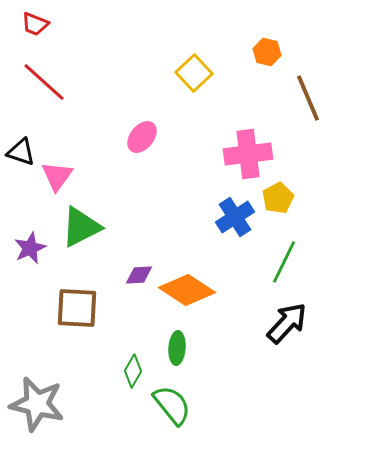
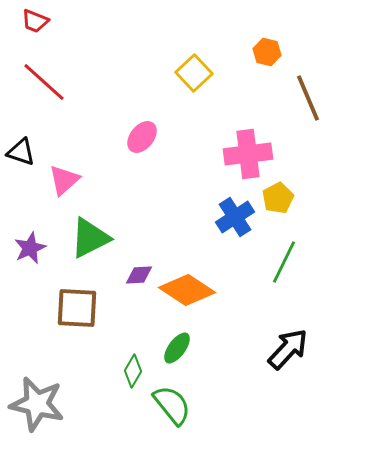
red trapezoid: moved 3 px up
pink triangle: moved 7 px right, 4 px down; rotated 12 degrees clockwise
green triangle: moved 9 px right, 11 px down
black arrow: moved 1 px right, 26 px down
green ellipse: rotated 32 degrees clockwise
